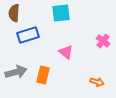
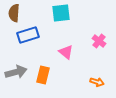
pink cross: moved 4 px left
